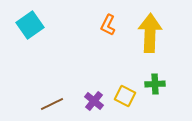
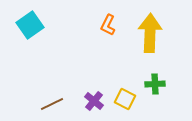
yellow square: moved 3 px down
